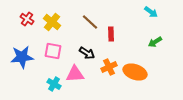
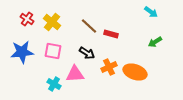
brown line: moved 1 px left, 4 px down
red rectangle: rotated 72 degrees counterclockwise
blue star: moved 5 px up
